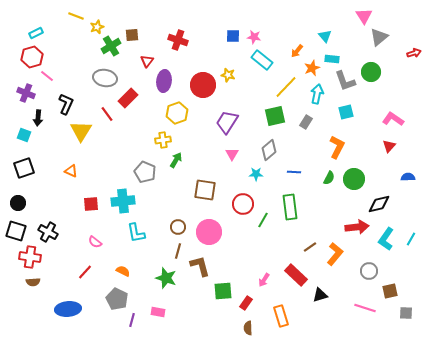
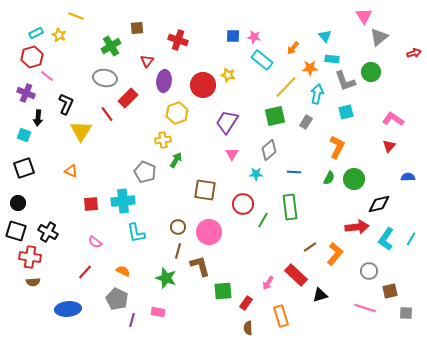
yellow star at (97, 27): moved 38 px left, 8 px down; rotated 24 degrees counterclockwise
brown square at (132, 35): moved 5 px right, 7 px up
orange arrow at (297, 51): moved 4 px left, 3 px up
orange star at (312, 68): moved 2 px left; rotated 21 degrees clockwise
pink arrow at (264, 280): moved 4 px right, 3 px down
